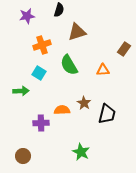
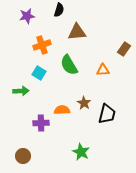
brown triangle: rotated 12 degrees clockwise
